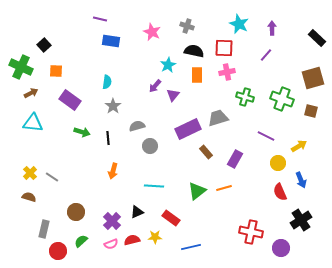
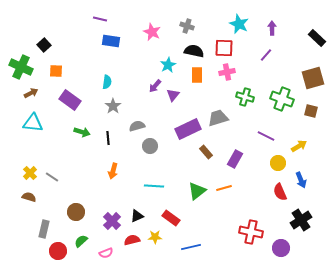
black triangle at (137, 212): moved 4 px down
pink semicircle at (111, 244): moved 5 px left, 9 px down
